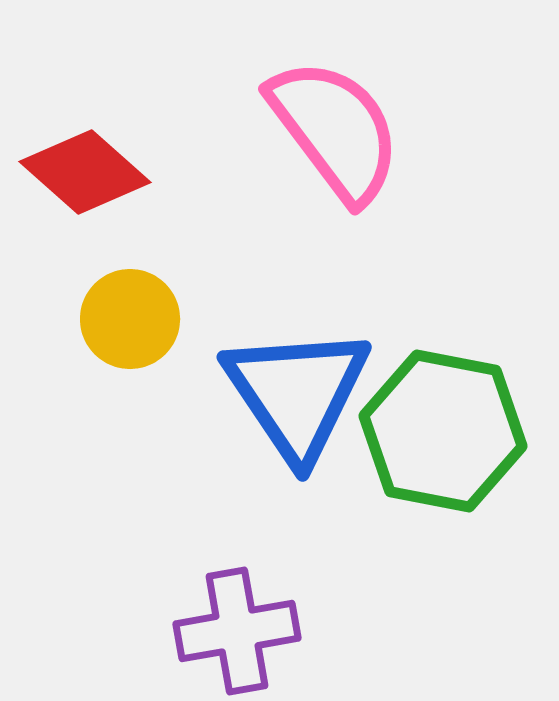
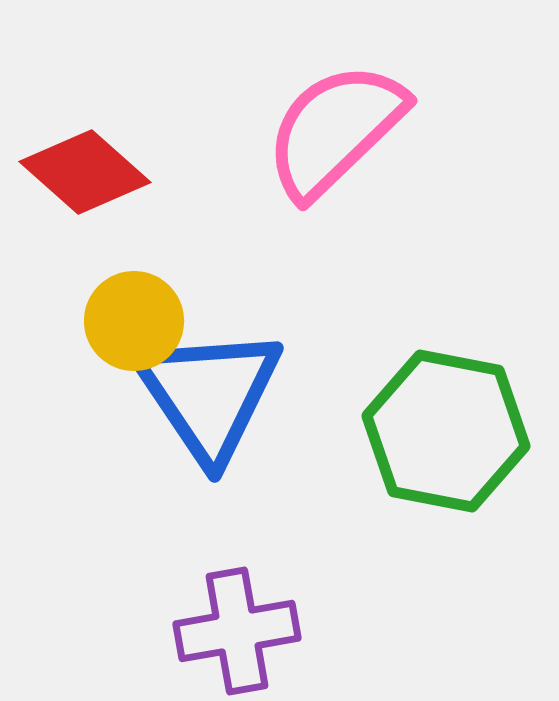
pink semicircle: rotated 97 degrees counterclockwise
yellow circle: moved 4 px right, 2 px down
blue triangle: moved 88 px left, 1 px down
green hexagon: moved 3 px right
